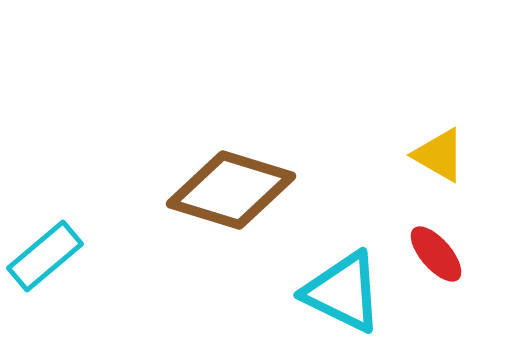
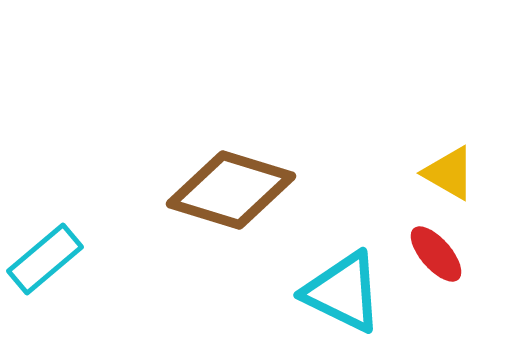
yellow triangle: moved 10 px right, 18 px down
cyan rectangle: moved 3 px down
